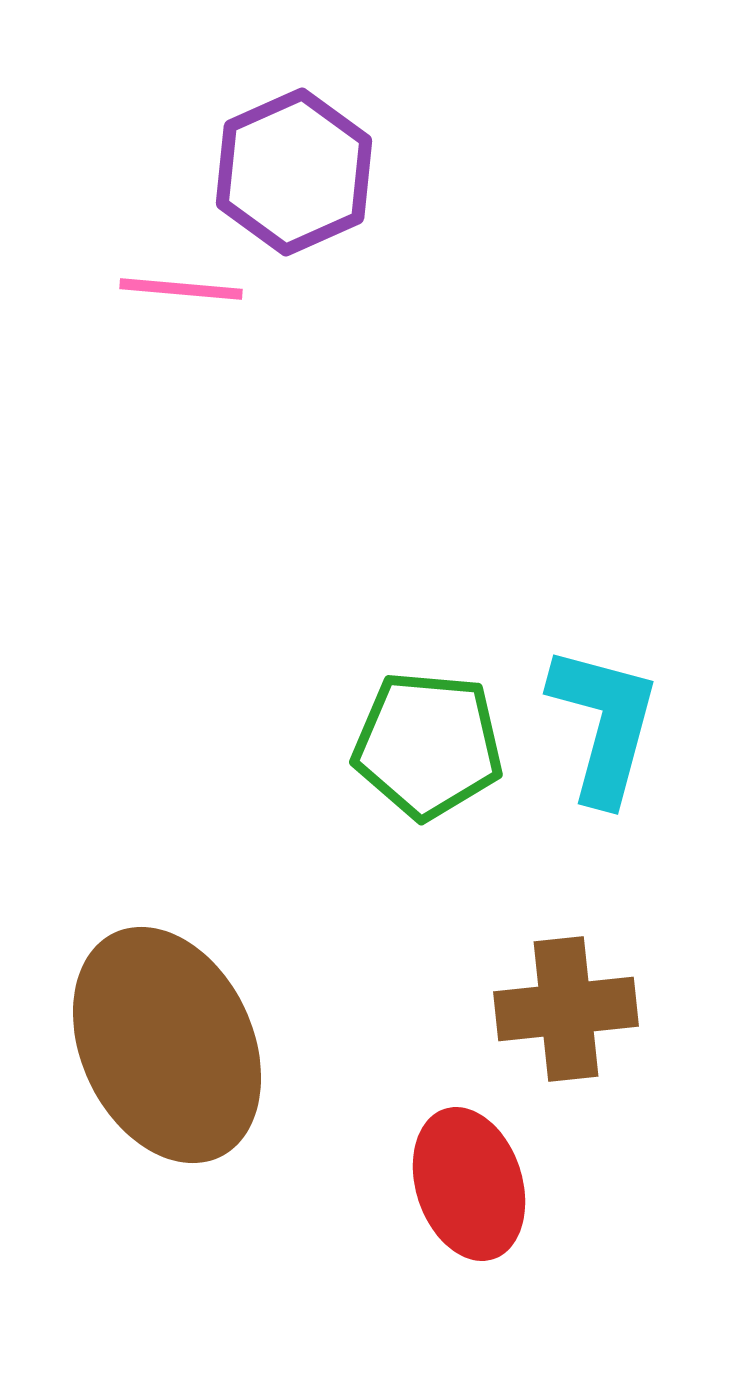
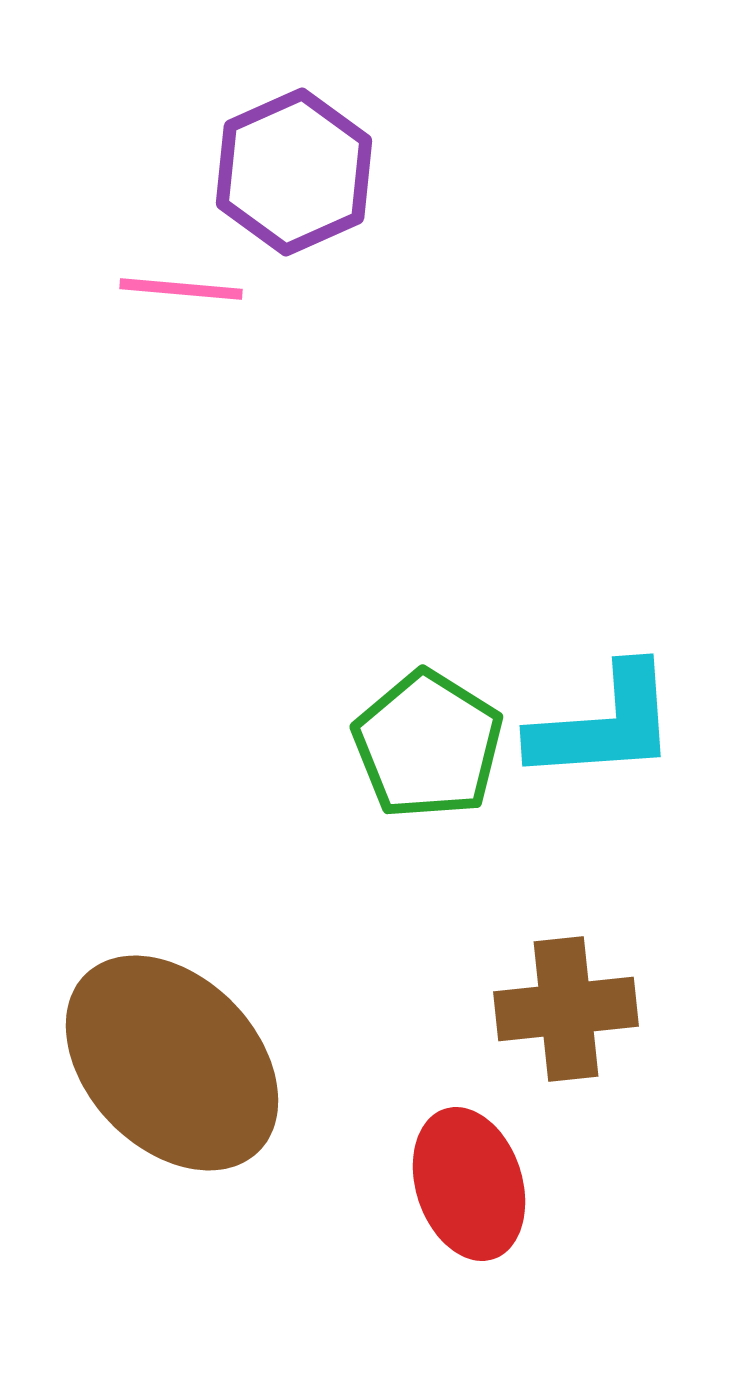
cyan L-shape: rotated 71 degrees clockwise
green pentagon: rotated 27 degrees clockwise
brown ellipse: moved 5 px right, 18 px down; rotated 19 degrees counterclockwise
